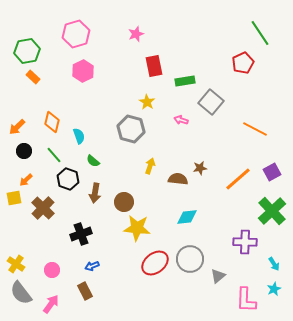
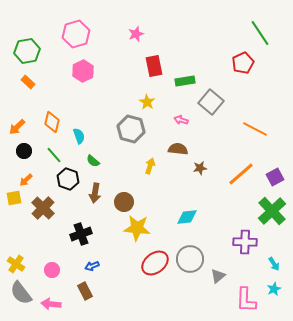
orange rectangle at (33, 77): moved 5 px left, 5 px down
purple square at (272, 172): moved 3 px right, 5 px down
brown semicircle at (178, 179): moved 30 px up
orange line at (238, 179): moved 3 px right, 5 px up
pink arrow at (51, 304): rotated 120 degrees counterclockwise
